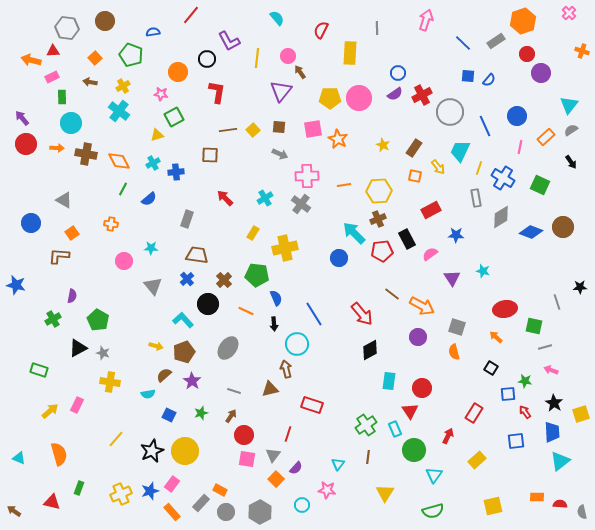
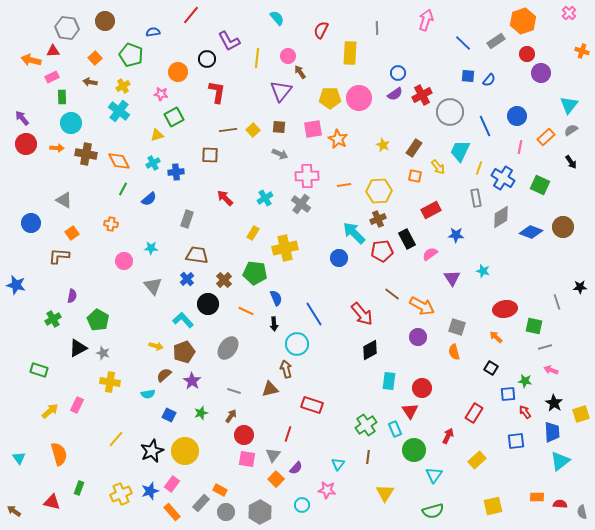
green pentagon at (257, 275): moved 2 px left, 2 px up
cyan triangle at (19, 458): rotated 32 degrees clockwise
